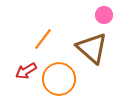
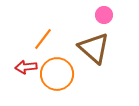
brown triangle: moved 2 px right
red arrow: moved 4 px up; rotated 25 degrees clockwise
orange circle: moved 2 px left, 5 px up
